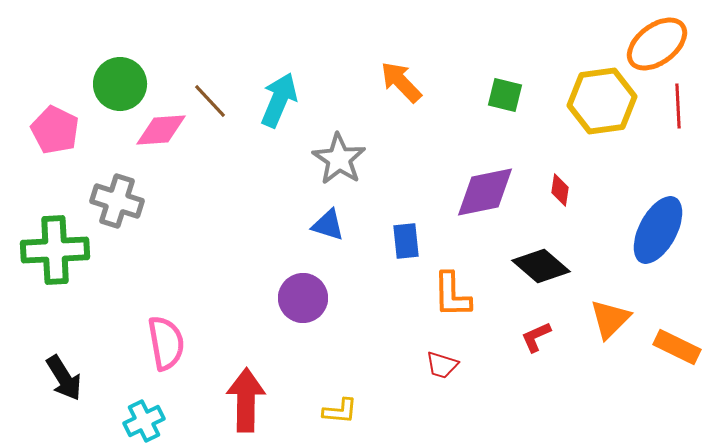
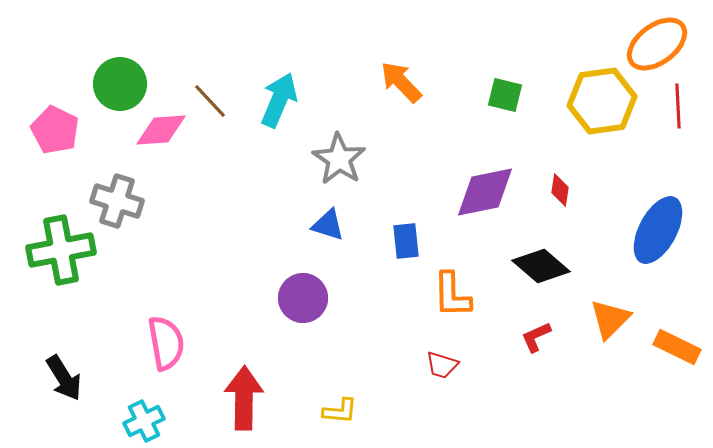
green cross: moved 6 px right; rotated 8 degrees counterclockwise
red arrow: moved 2 px left, 2 px up
